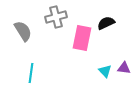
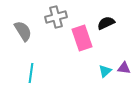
pink rectangle: rotated 30 degrees counterclockwise
cyan triangle: rotated 32 degrees clockwise
